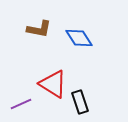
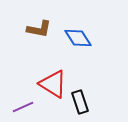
blue diamond: moved 1 px left
purple line: moved 2 px right, 3 px down
